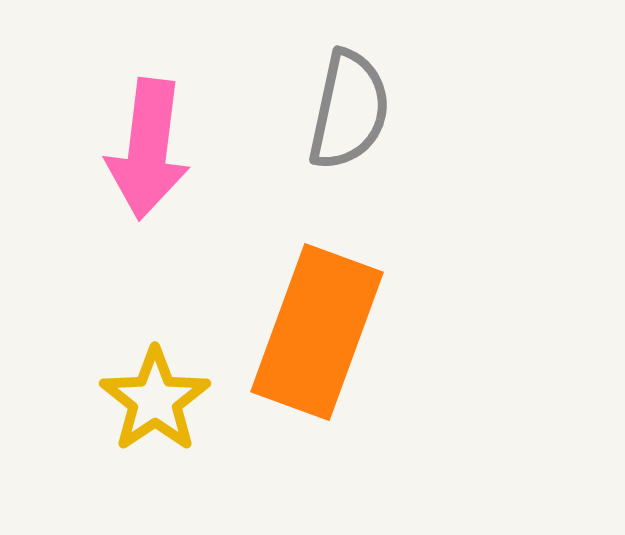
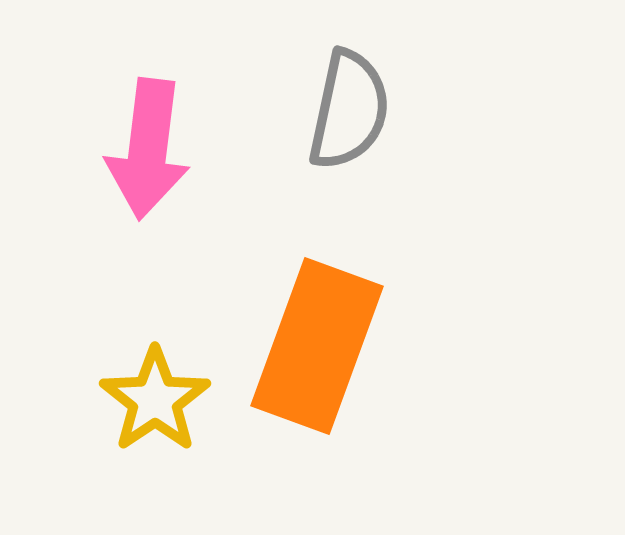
orange rectangle: moved 14 px down
